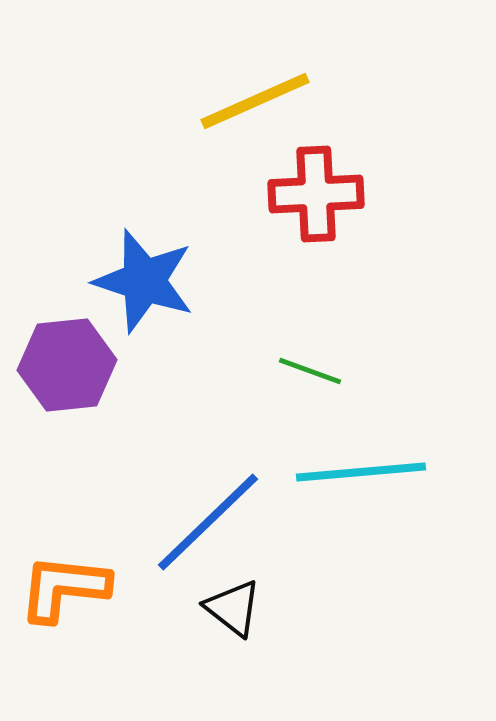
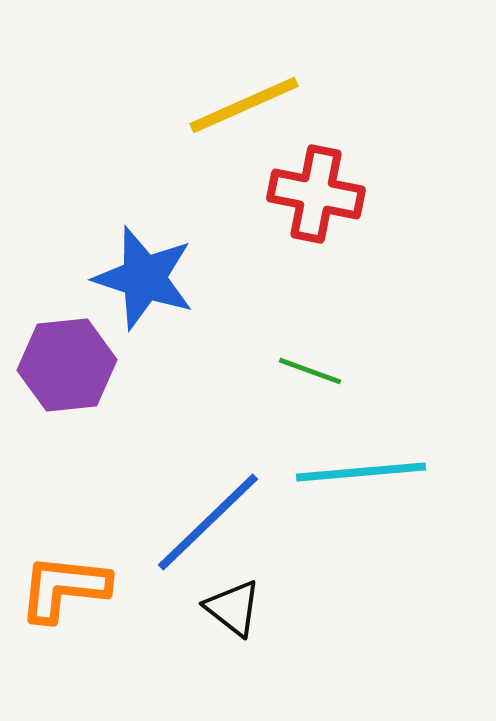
yellow line: moved 11 px left, 4 px down
red cross: rotated 14 degrees clockwise
blue star: moved 3 px up
